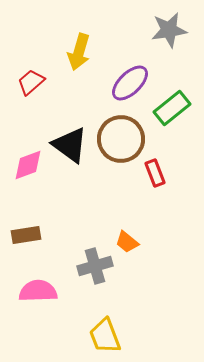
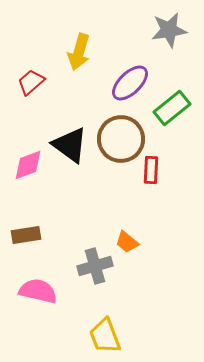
red rectangle: moved 4 px left, 3 px up; rotated 24 degrees clockwise
pink semicircle: rotated 15 degrees clockwise
